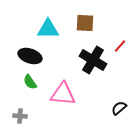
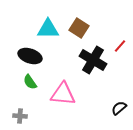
brown square: moved 6 px left, 5 px down; rotated 30 degrees clockwise
